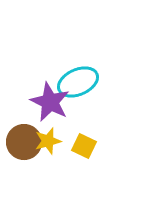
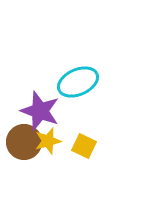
purple star: moved 10 px left, 9 px down; rotated 6 degrees counterclockwise
